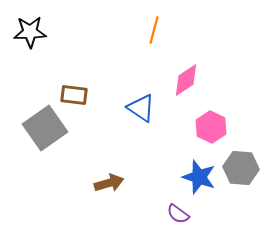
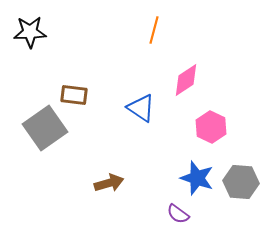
gray hexagon: moved 14 px down
blue star: moved 2 px left, 1 px down
